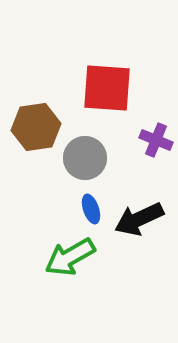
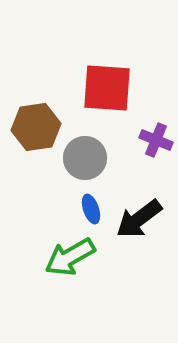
black arrow: rotated 12 degrees counterclockwise
